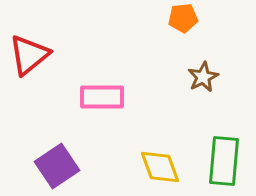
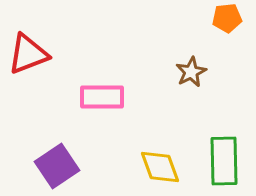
orange pentagon: moved 44 px right
red triangle: moved 1 px left, 1 px up; rotated 18 degrees clockwise
brown star: moved 12 px left, 5 px up
green rectangle: rotated 6 degrees counterclockwise
